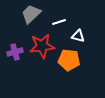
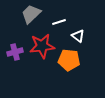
white triangle: rotated 24 degrees clockwise
